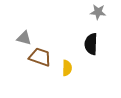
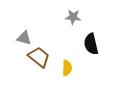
gray star: moved 25 px left, 5 px down
black semicircle: rotated 15 degrees counterclockwise
brown trapezoid: moved 1 px left; rotated 20 degrees clockwise
